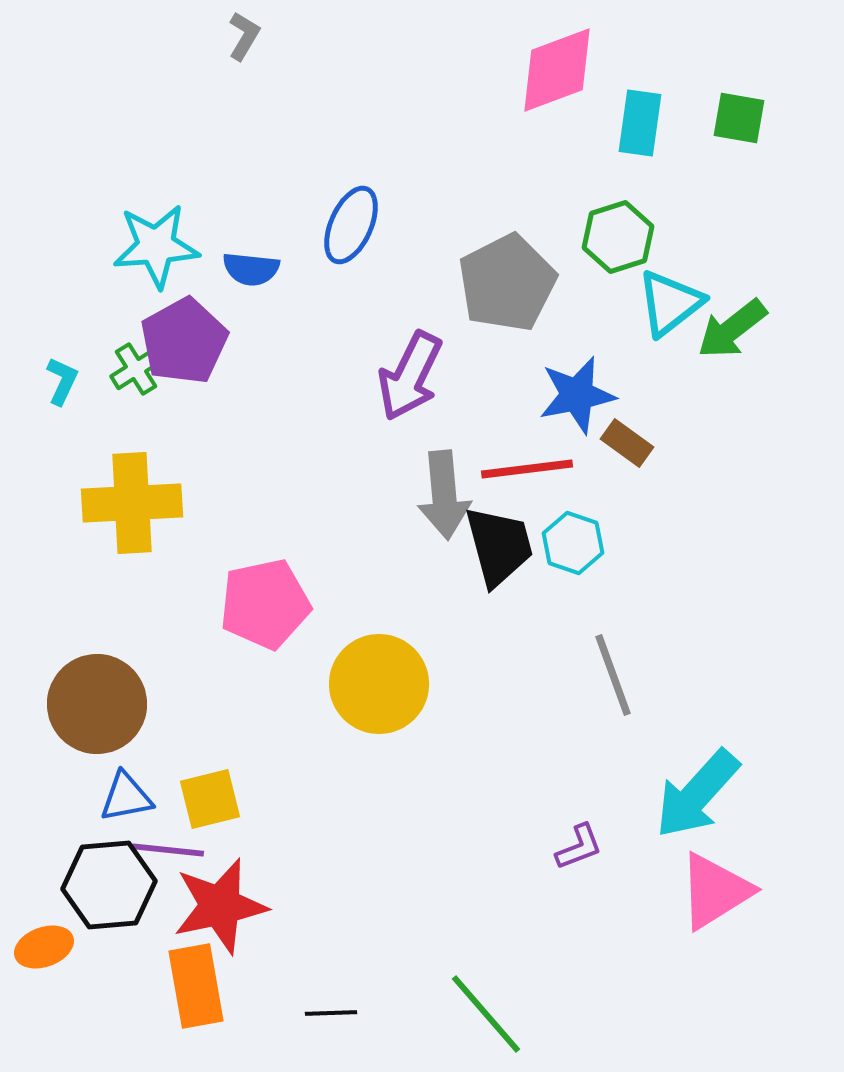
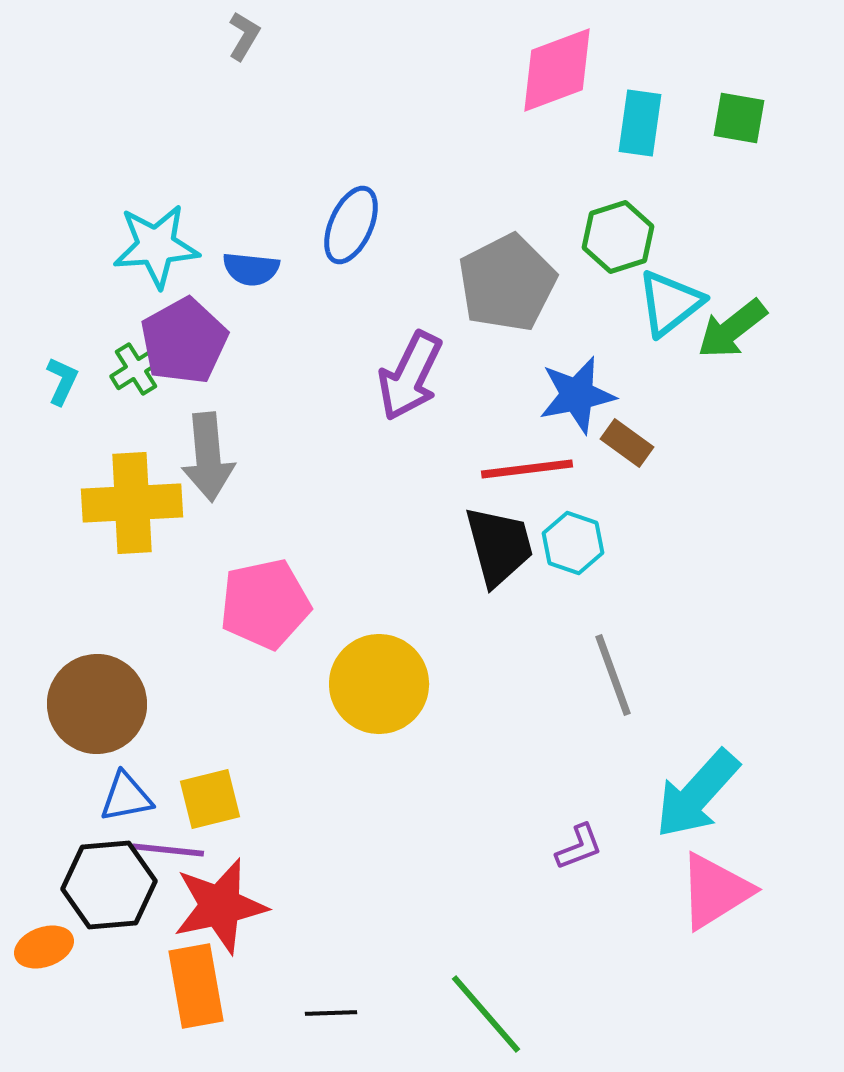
gray arrow: moved 236 px left, 38 px up
